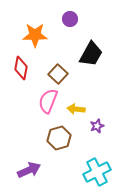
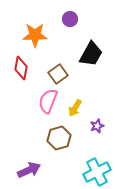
brown square: rotated 12 degrees clockwise
yellow arrow: moved 1 px left, 1 px up; rotated 66 degrees counterclockwise
